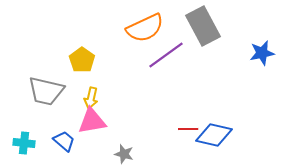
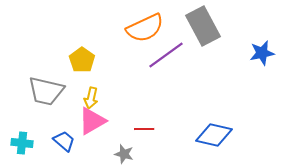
pink triangle: rotated 20 degrees counterclockwise
red line: moved 44 px left
cyan cross: moved 2 px left
